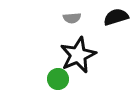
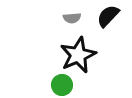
black semicircle: moved 8 px left, 1 px up; rotated 30 degrees counterclockwise
green circle: moved 4 px right, 6 px down
